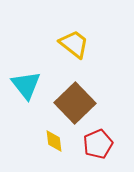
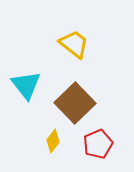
yellow diamond: moved 1 px left; rotated 45 degrees clockwise
